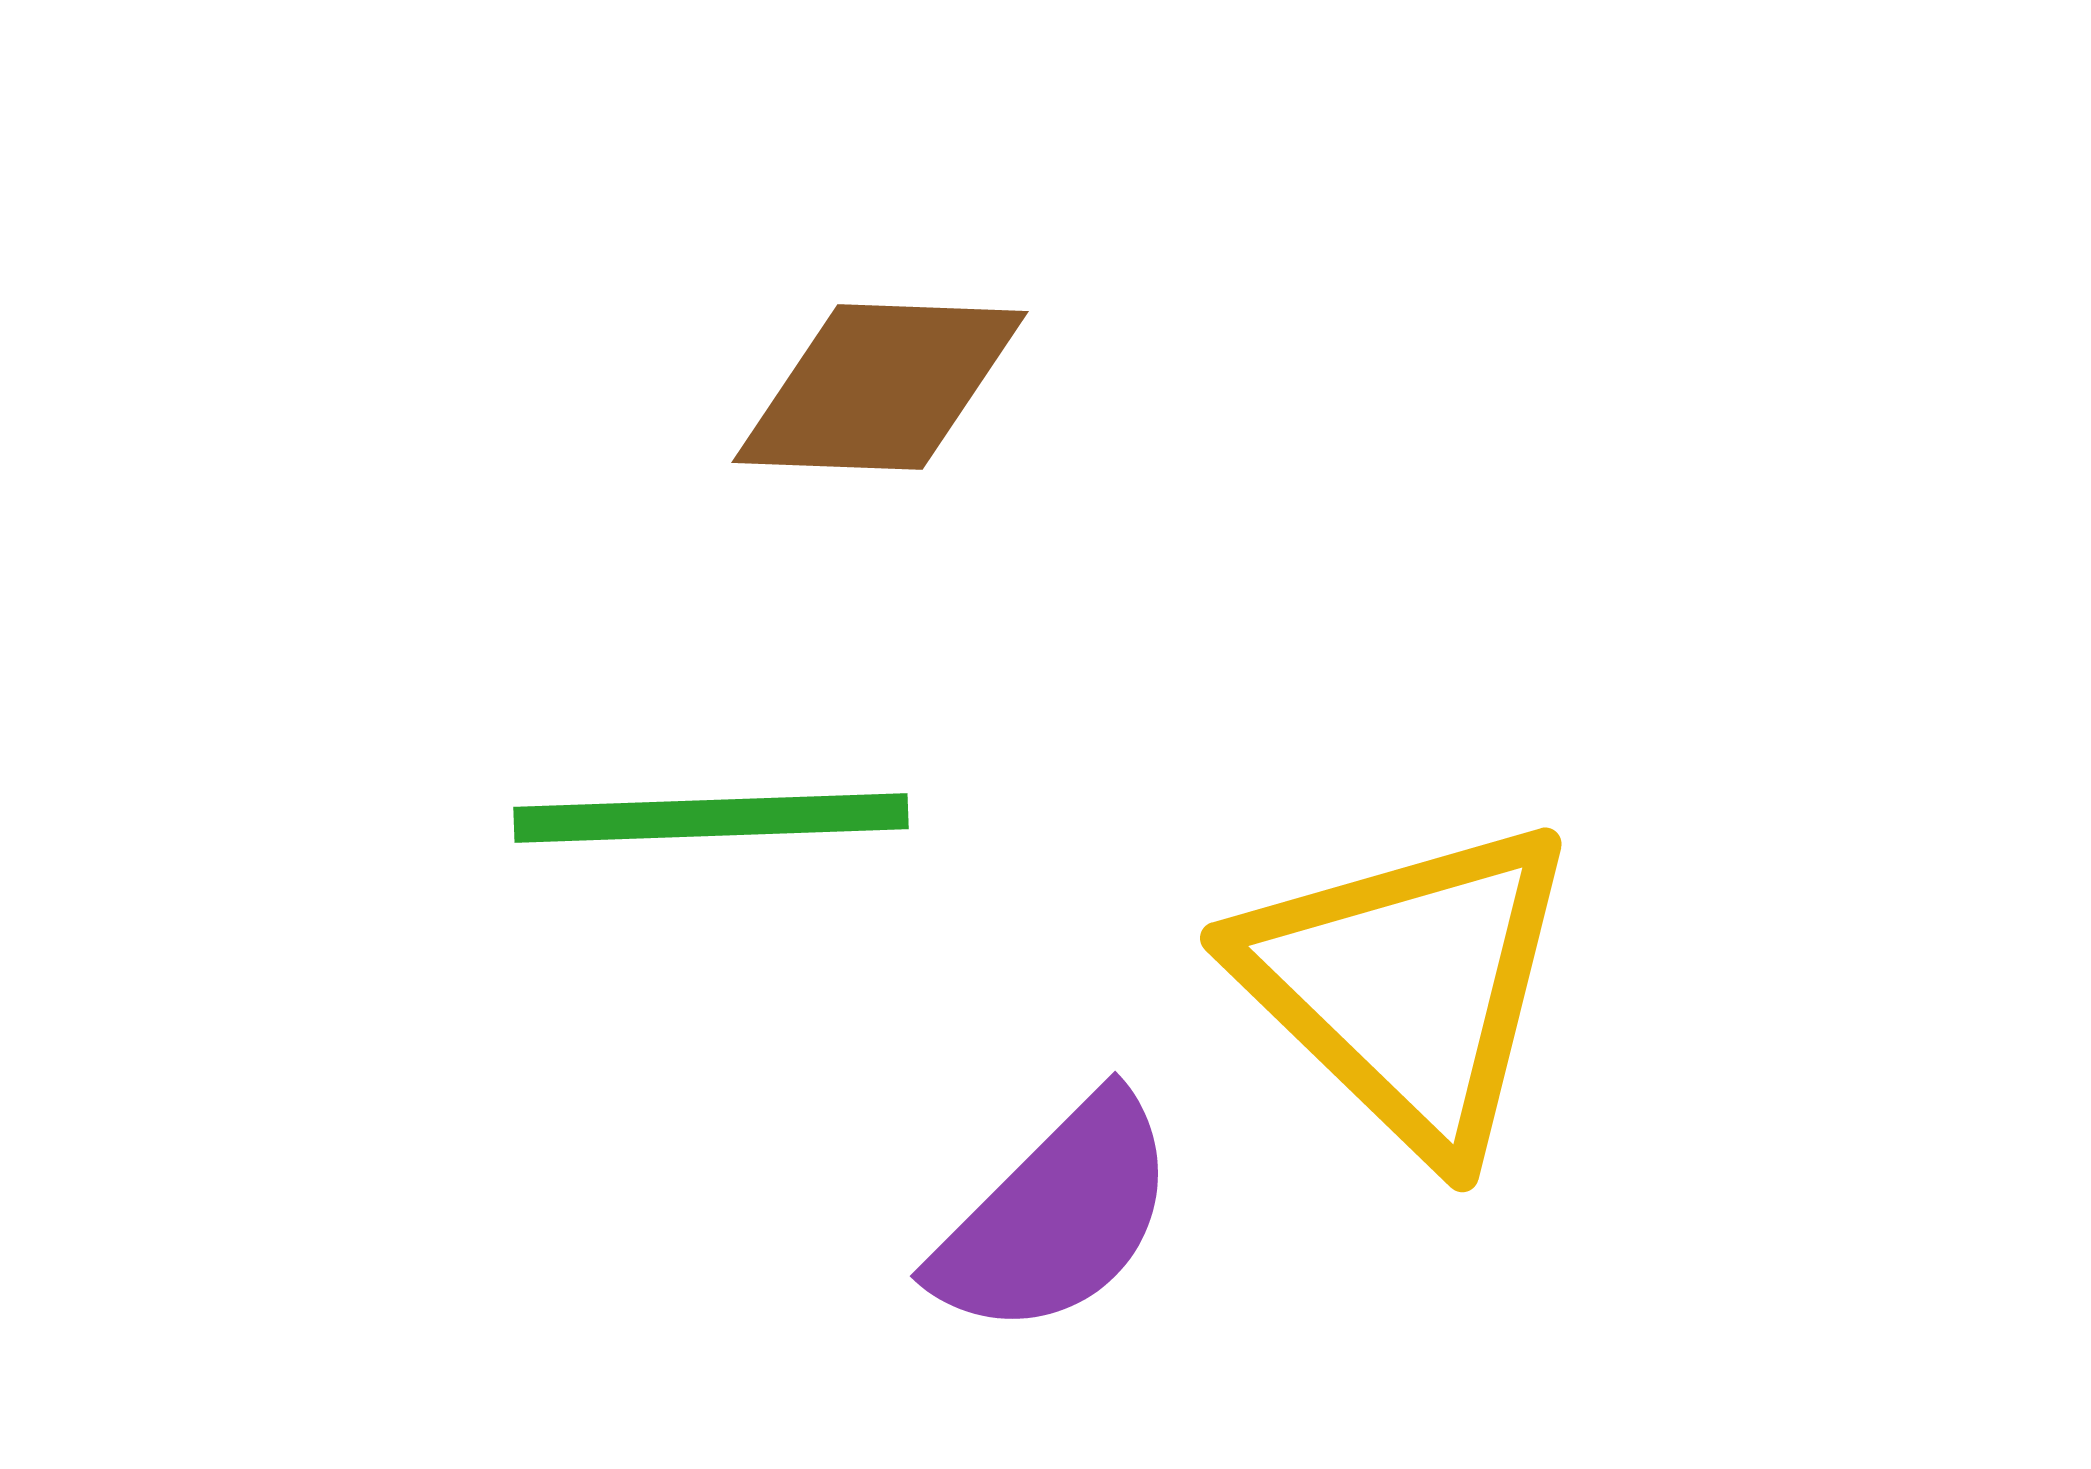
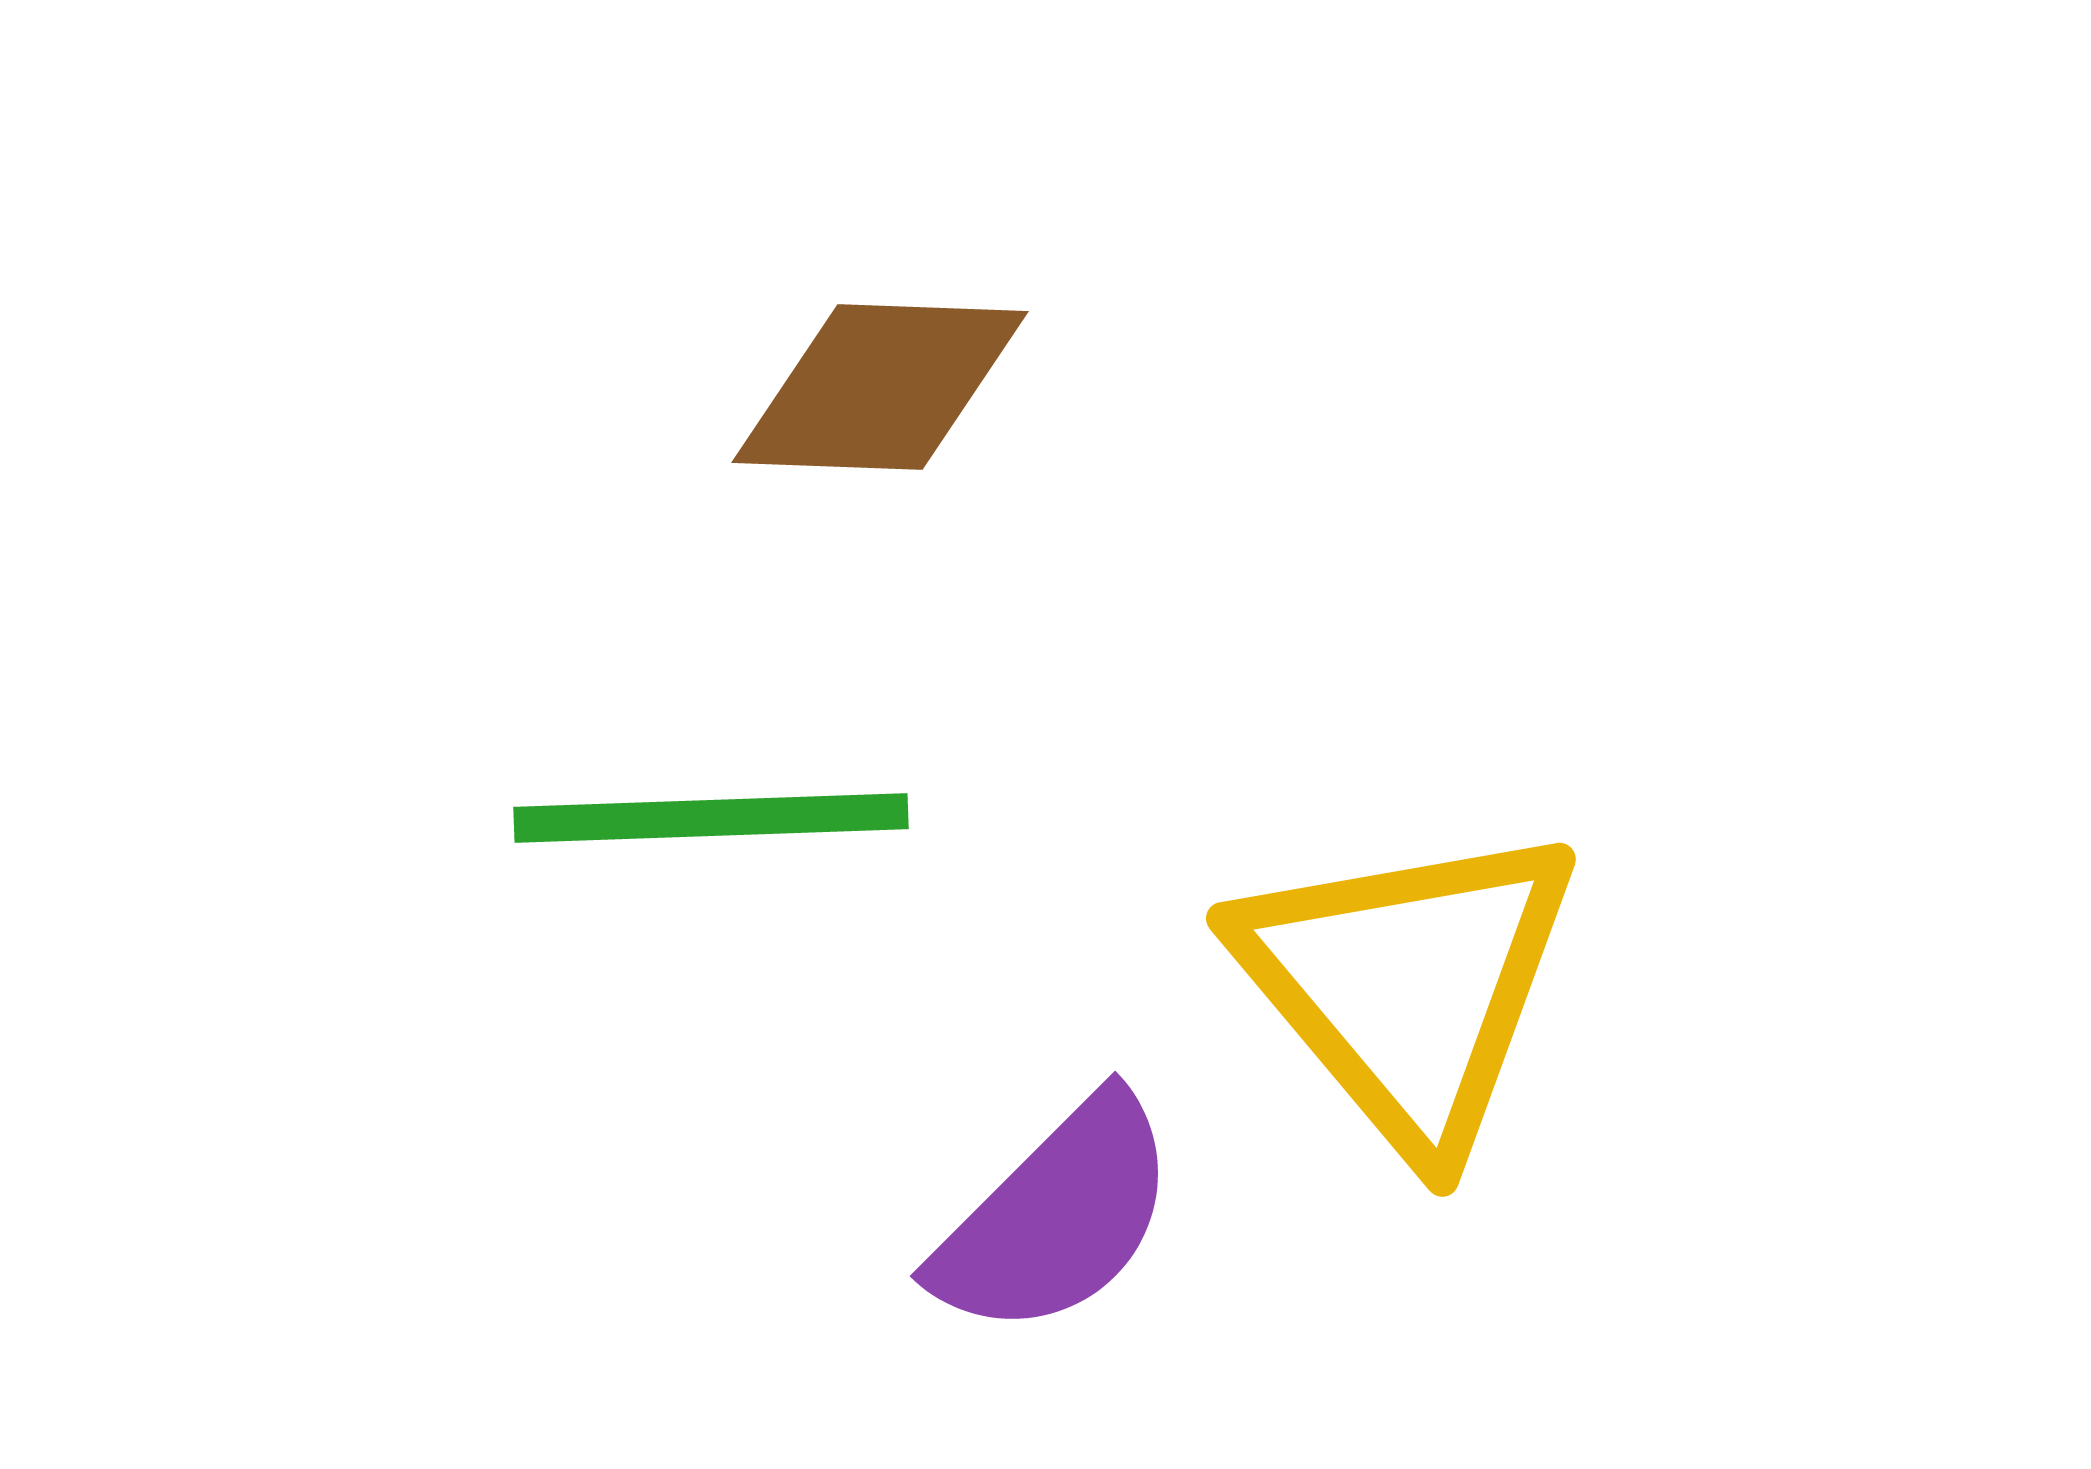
yellow triangle: rotated 6 degrees clockwise
